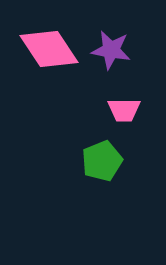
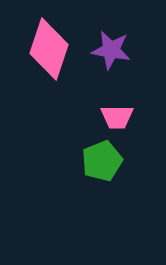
pink diamond: rotated 52 degrees clockwise
pink trapezoid: moved 7 px left, 7 px down
